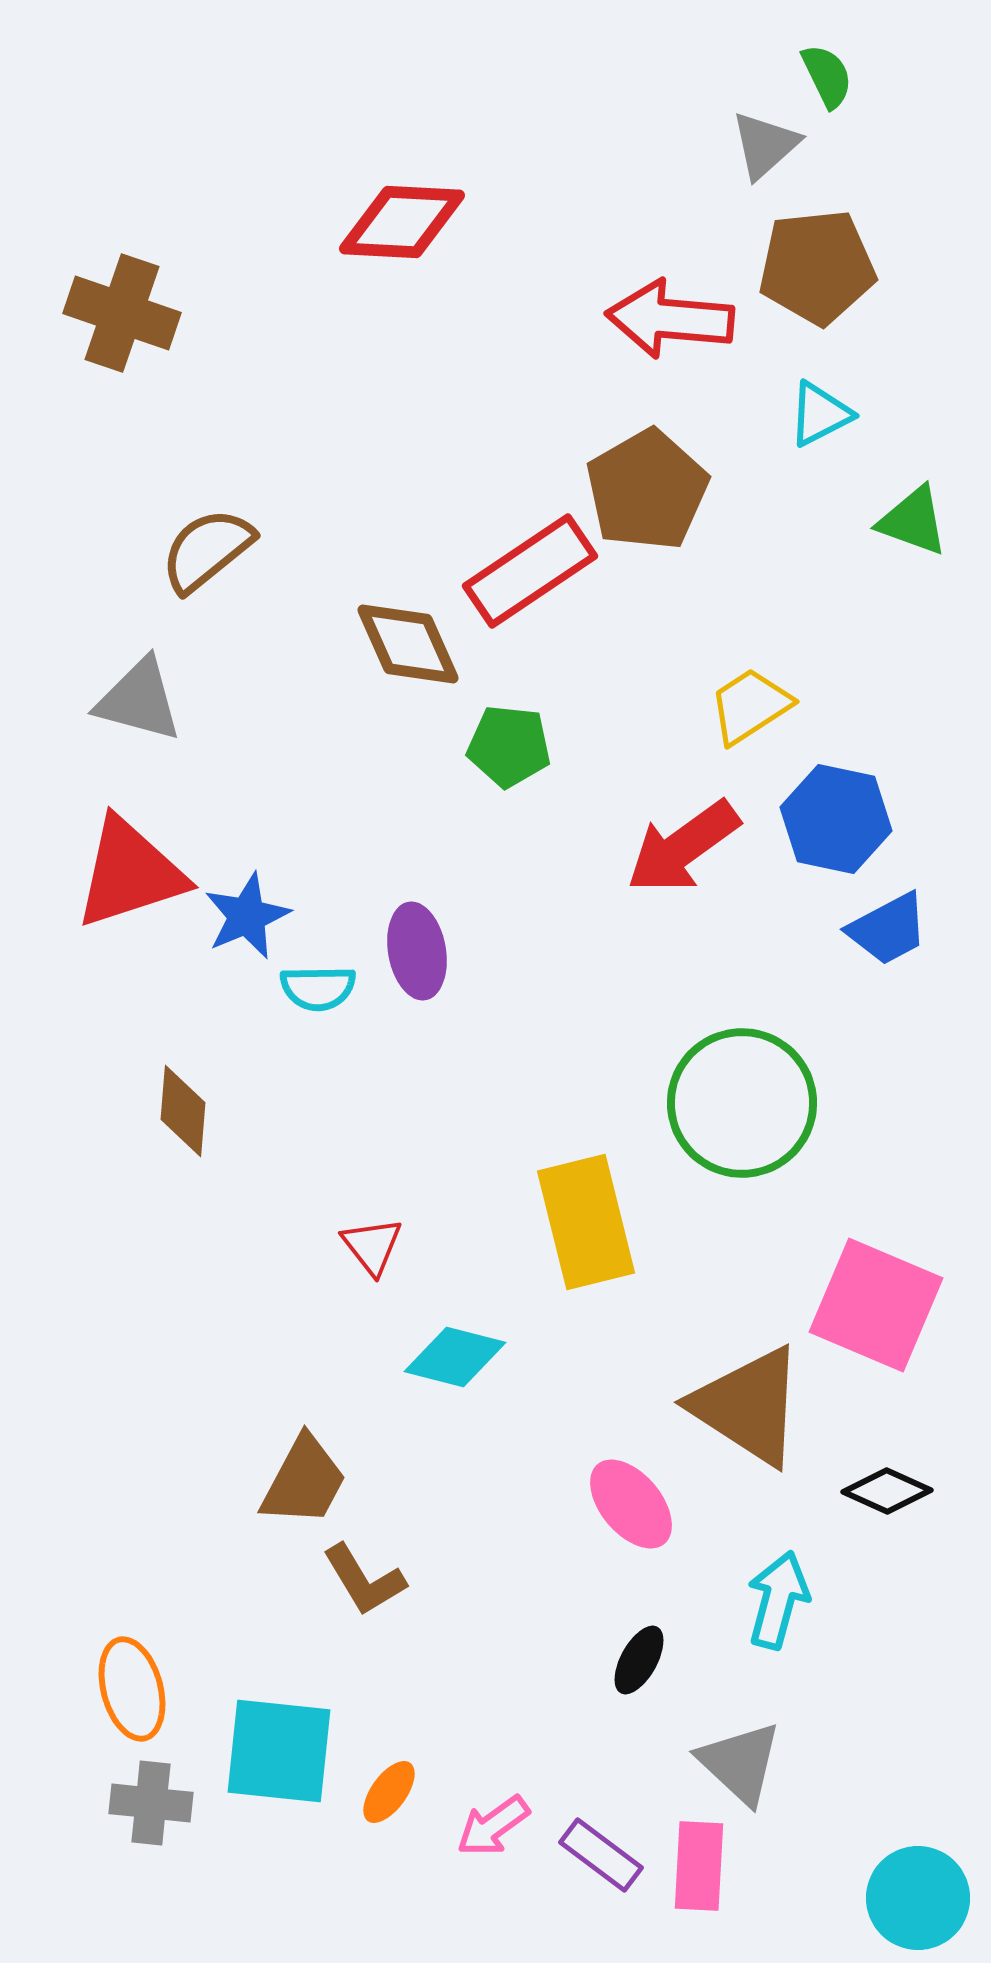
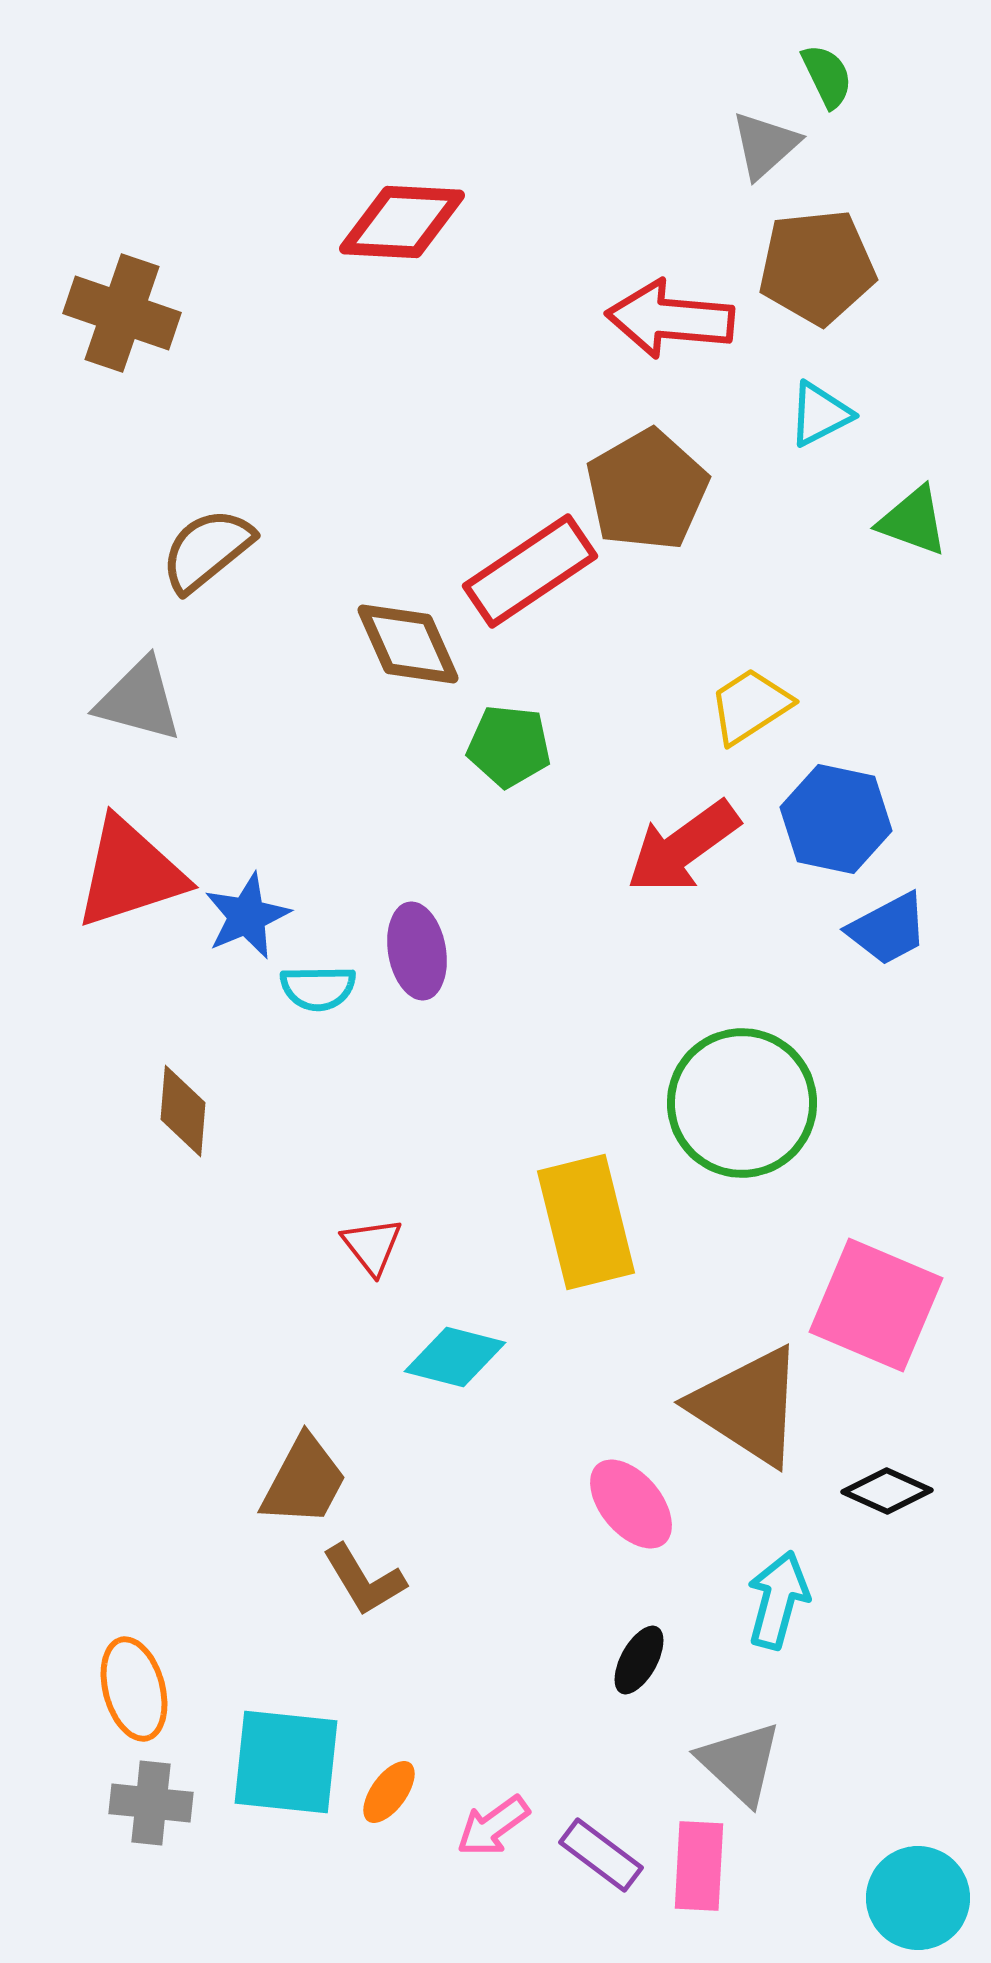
orange ellipse at (132, 1689): moved 2 px right
cyan square at (279, 1751): moved 7 px right, 11 px down
